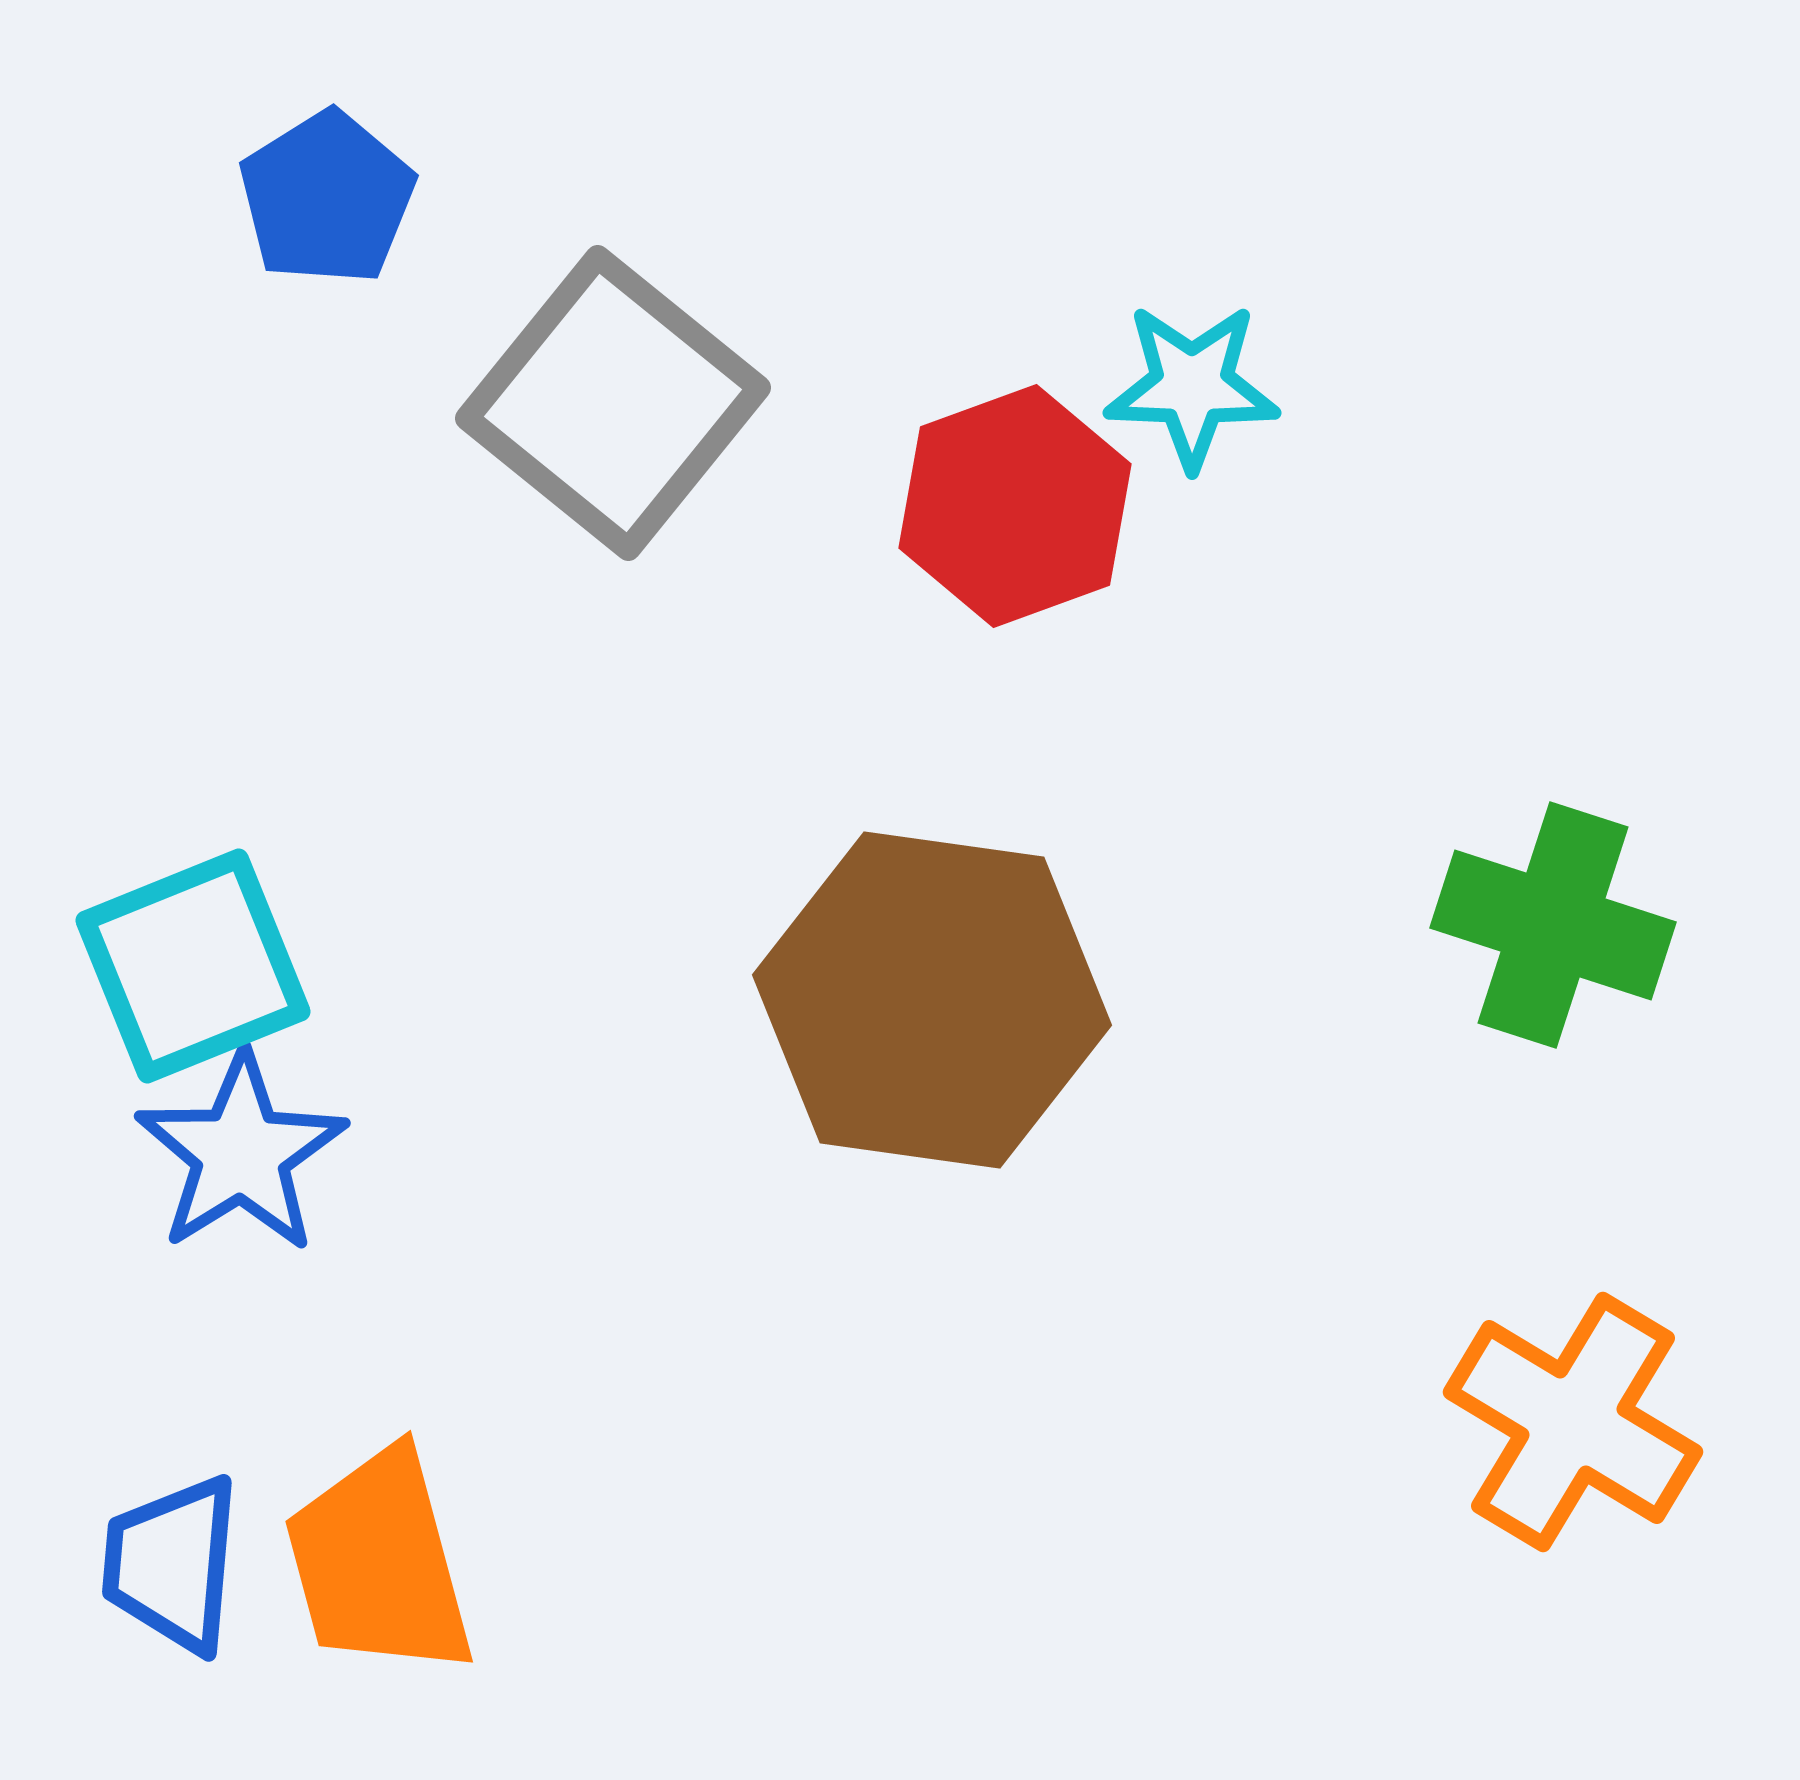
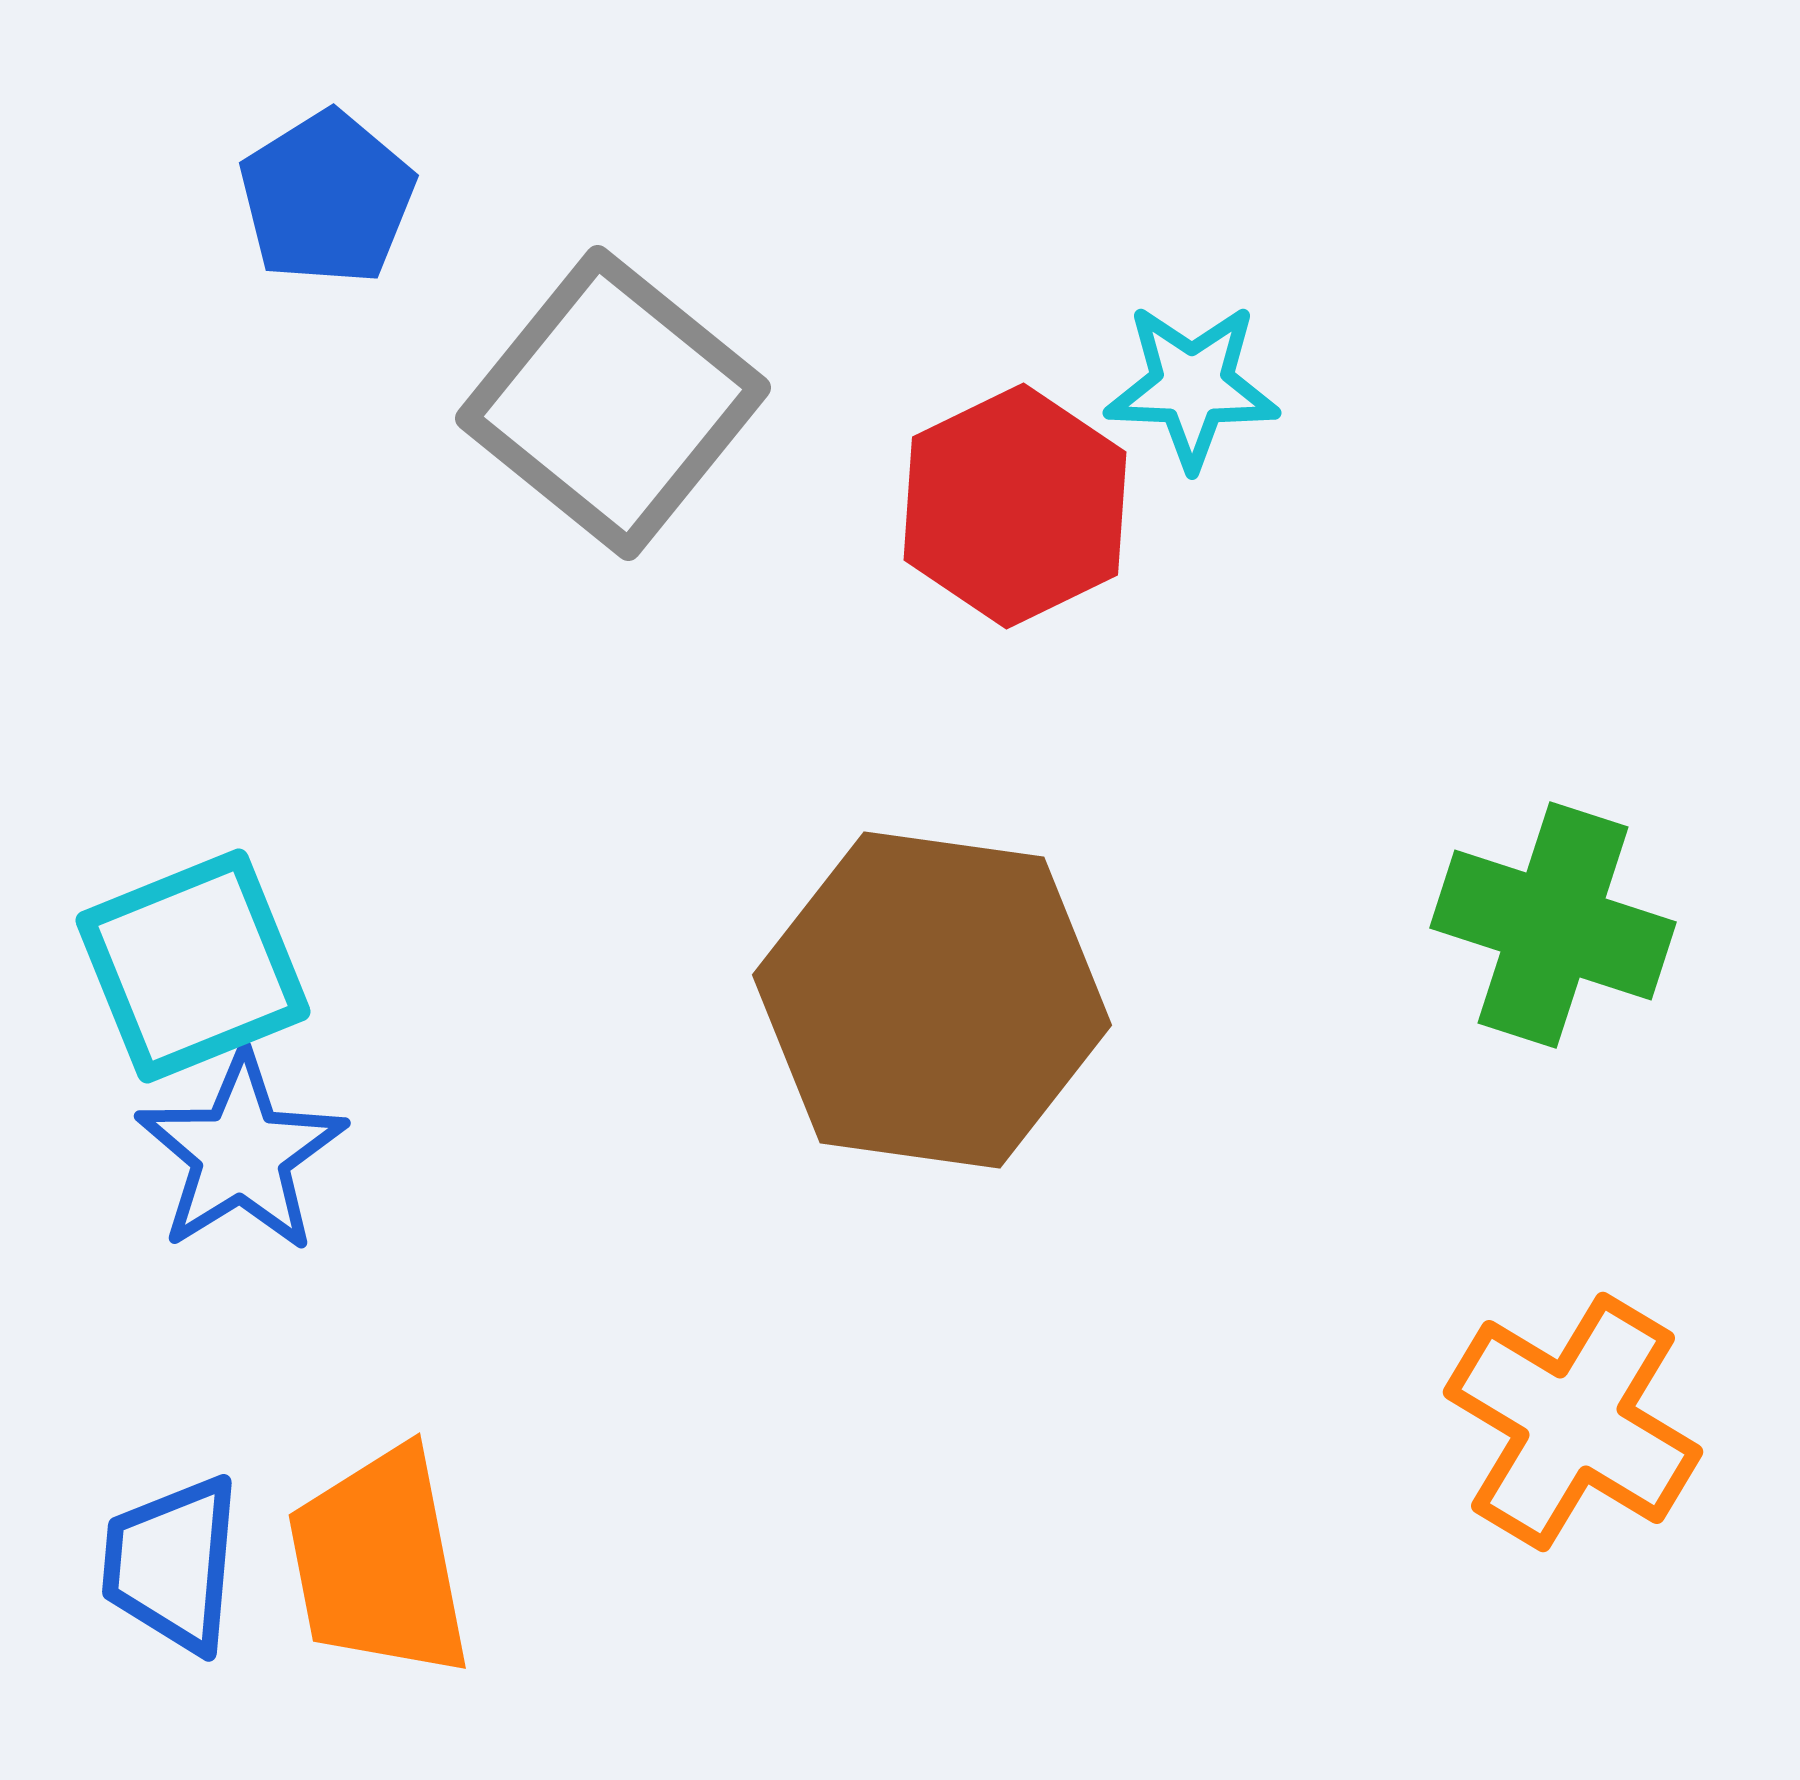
red hexagon: rotated 6 degrees counterclockwise
orange trapezoid: rotated 4 degrees clockwise
